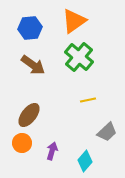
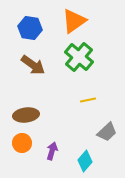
blue hexagon: rotated 15 degrees clockwise
brown ellipse: moved 3 px left; rotated 45 degrees clockwise
